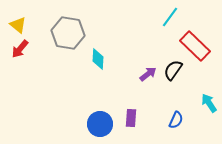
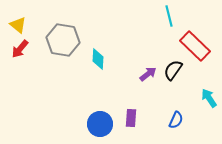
cyan line: moved 1 px left, 1 px up; rotated 50 degrees counterclockwise
gray hexagon: moved 5 px left, 7 px down
cyan arrow: moved 5 px up
